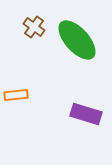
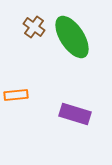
green ellipse: moved 5 px left, 3 px up; rotated 9 degrees clockwise
purple rectangle: moved 11 px left
